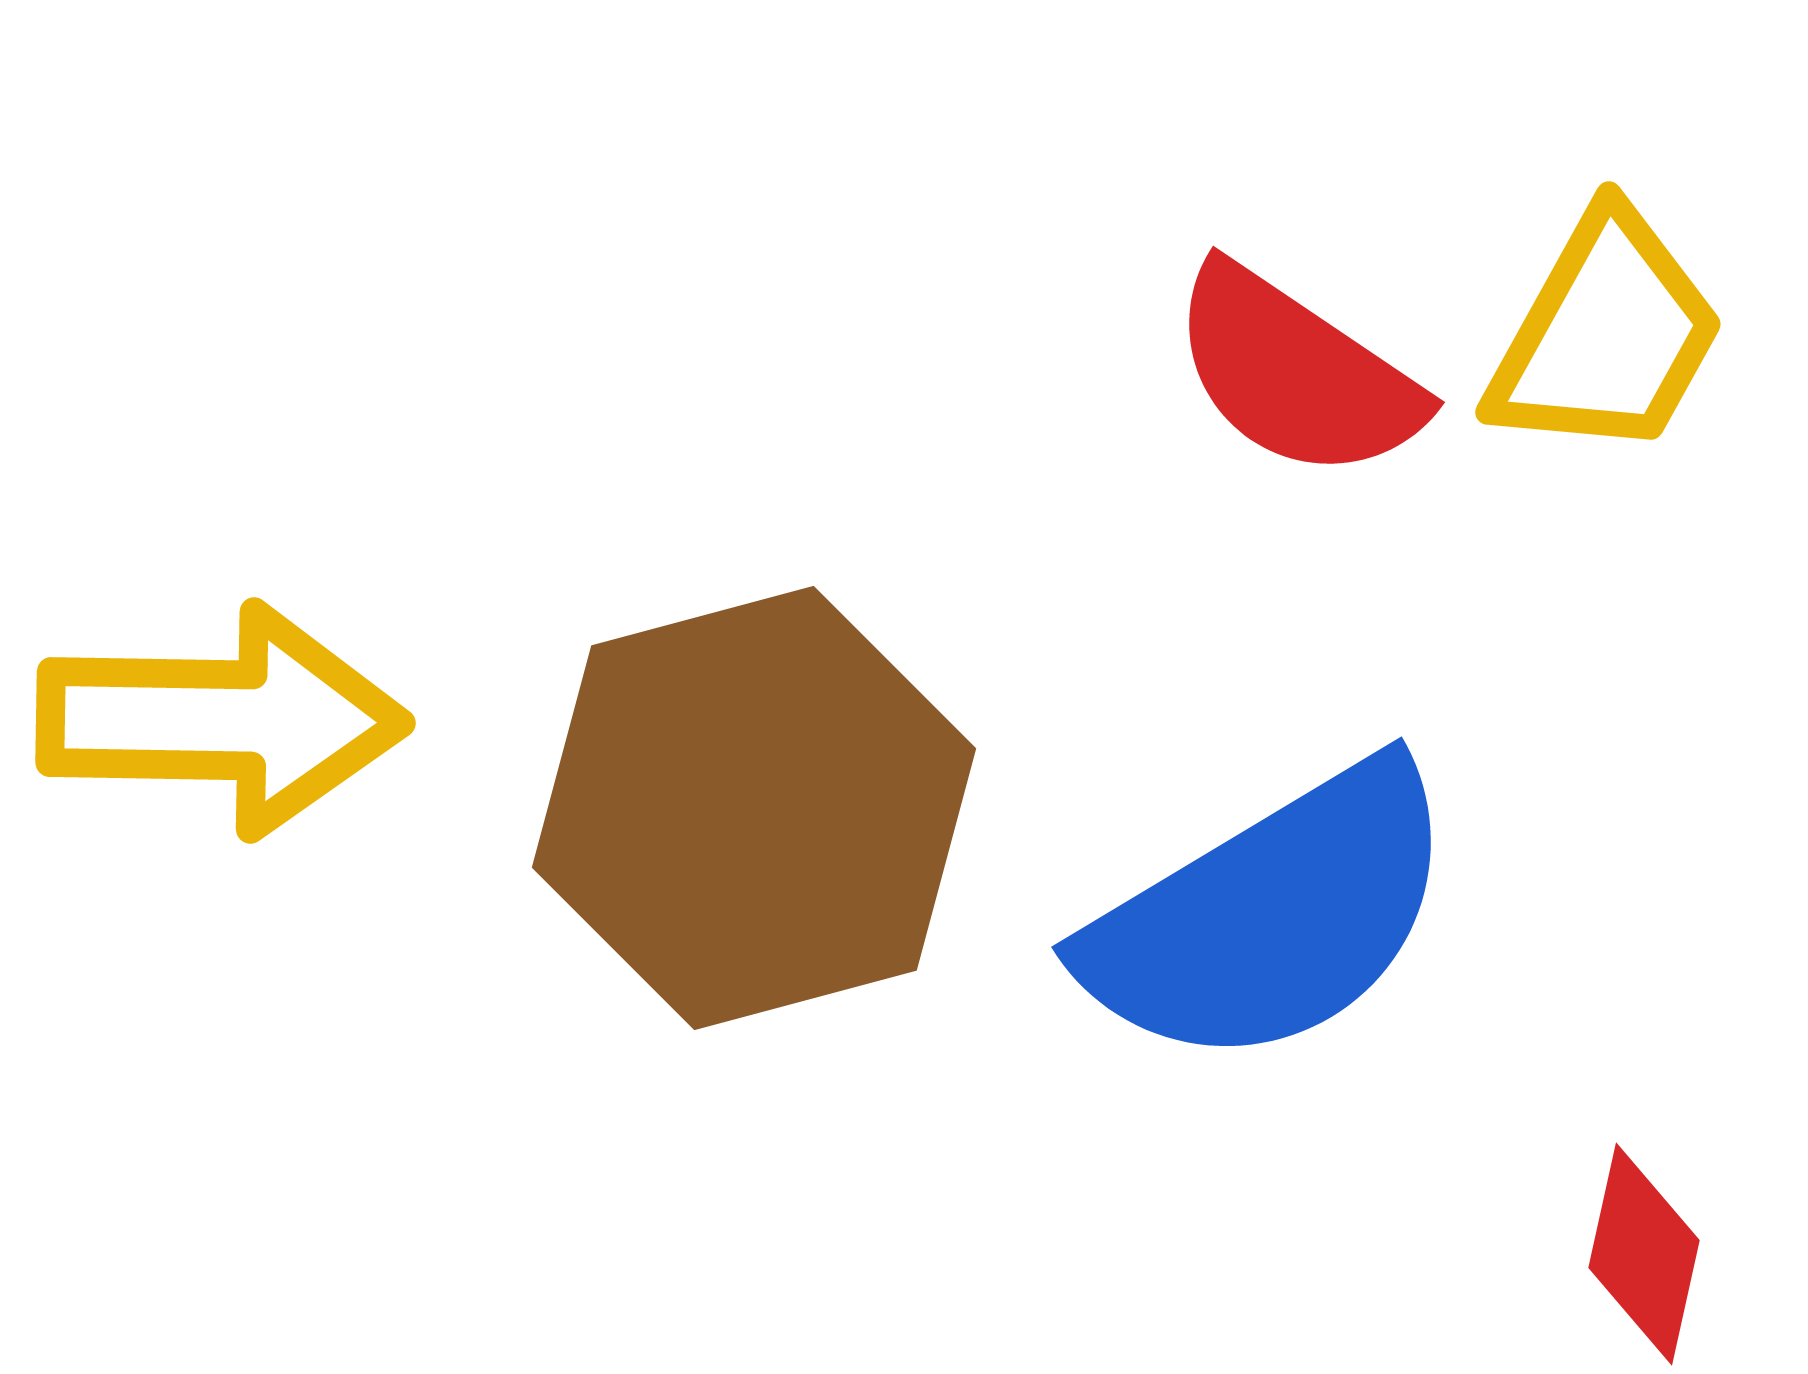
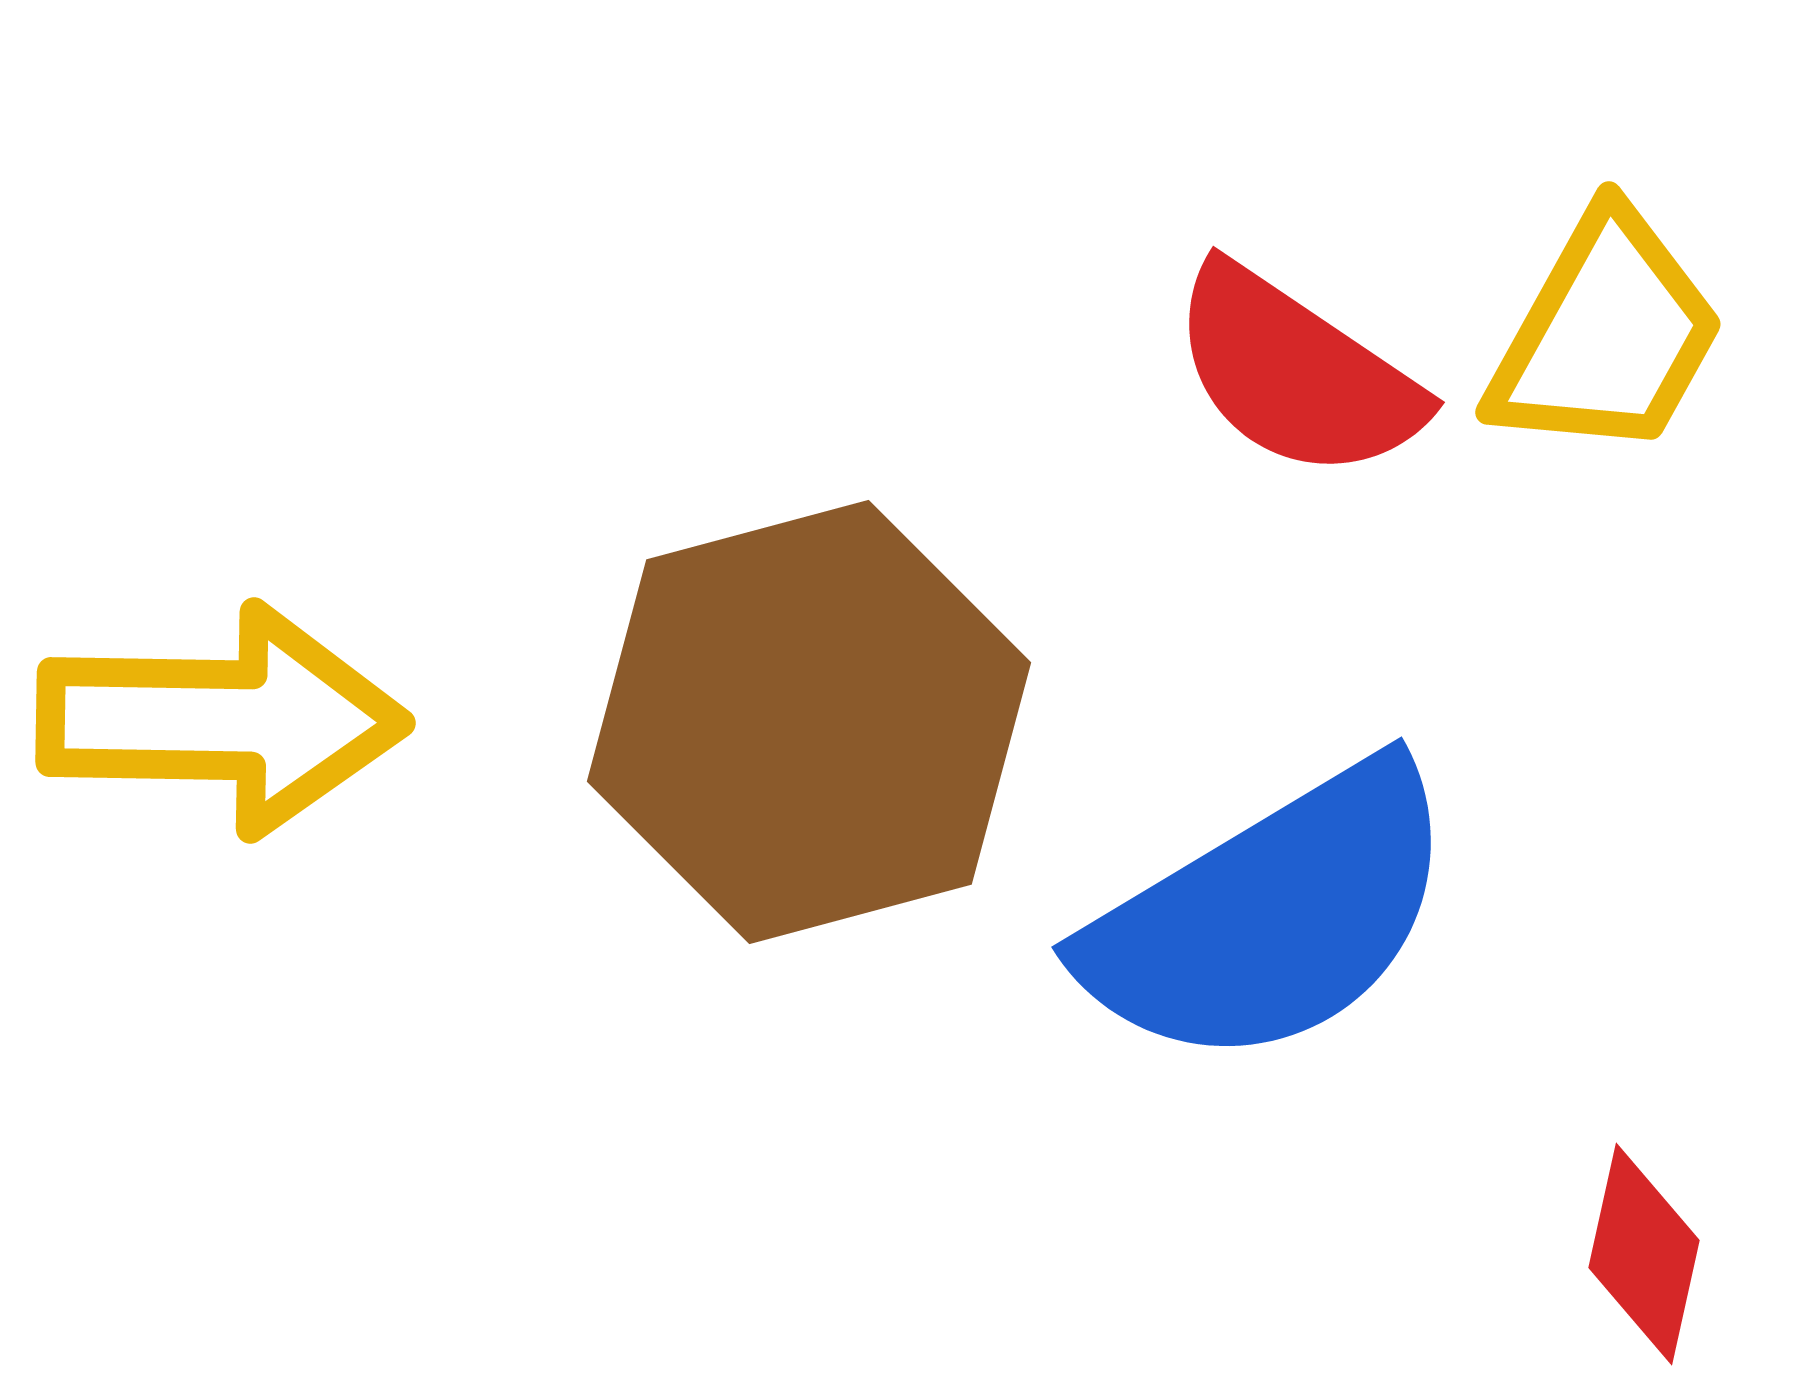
brown hexagon: moved 55 px right, 86 px up
